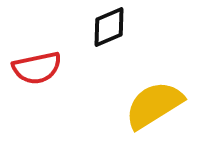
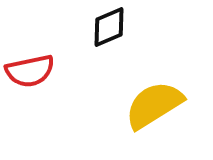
red semicircle: moved 7 px left, 3 px down
